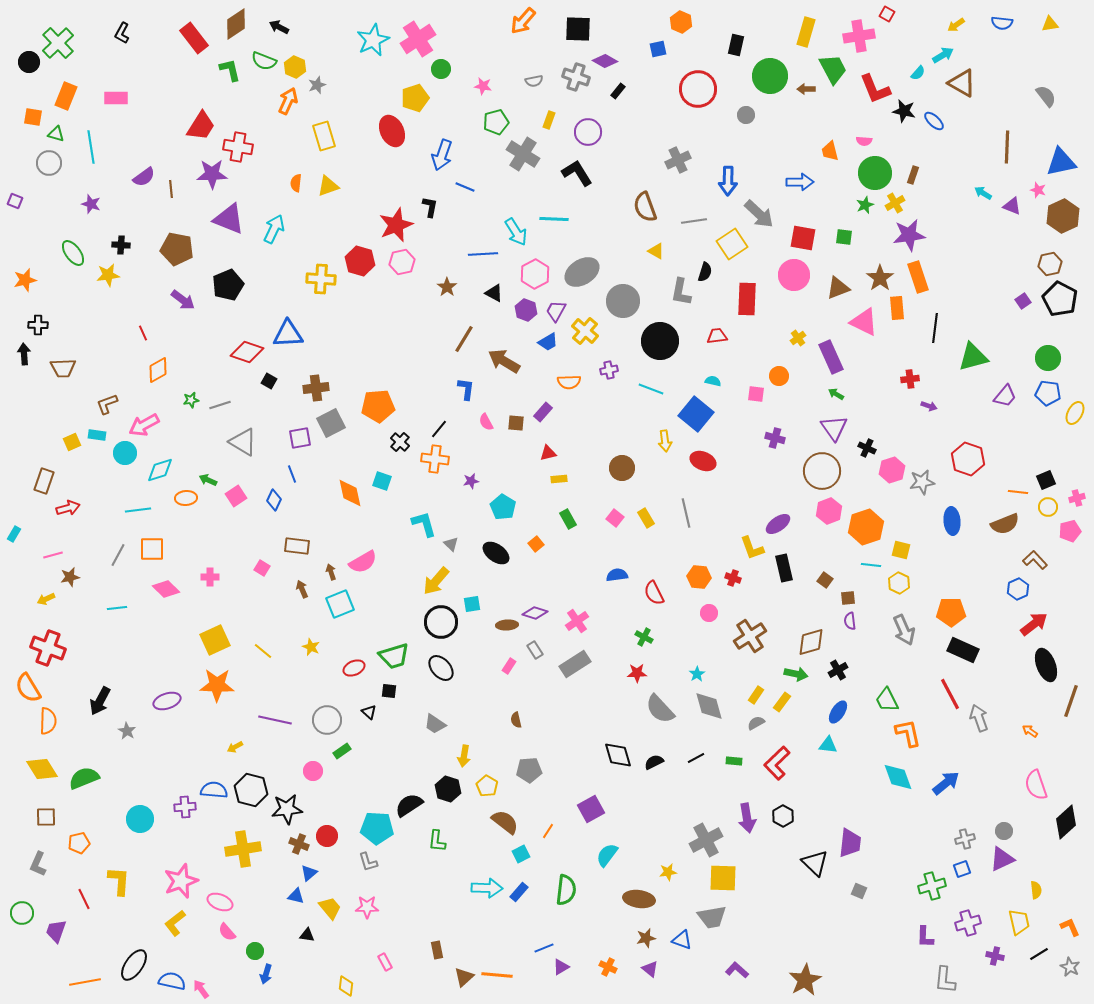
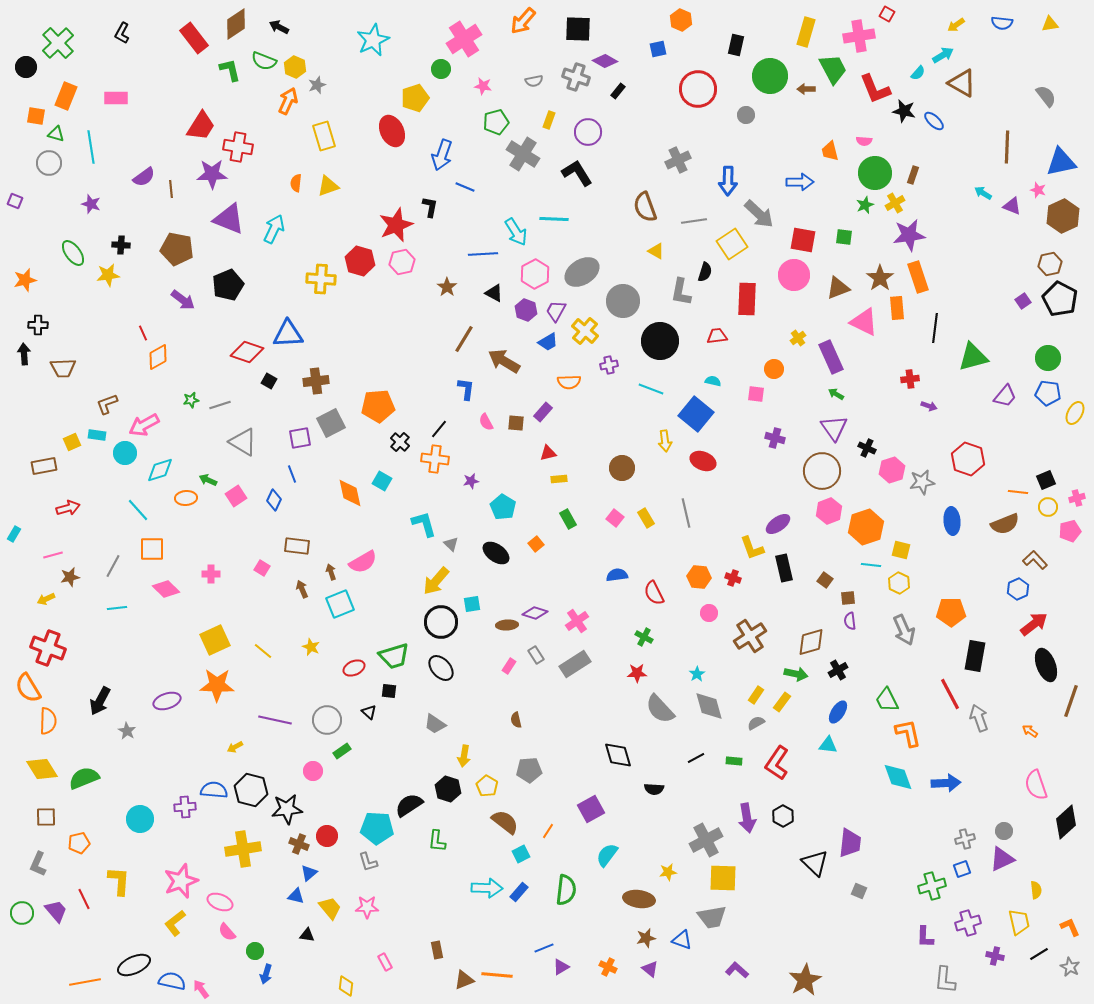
orange hexagon at (681, 22): moved 2 px up
pink cross at (418, 39): moved 46 px right
black circle at (29, 62): moved 3 px left, 5 px down
orange square at (33, 117): moved 3 px right, 1 px up
red square at (803, 238): moved 2 px down
orange diamond at (158, 370): moved 13 px up
purple cross at (609, 370): moved 5 px up
orange circle at (779, 376): moved 5 px left, 7 px up
brown cross at (316, 388): moved 7 px up
brown rectangle at (44, 481): moved 15 px up; rotated 60 degrees clockwise
cyan square at (382, 481): rotated 12 degrees clockwise
cyan line at (138, 510): rotated 55 degrees clockwise
gray line at (118, 555): moved 5 px left, 11 px down
pink cross at (210, 577): moved 1 px right, 3 px up
gray rectangle at (535, 650): moved 1 px right, 5 px down
black rectangle at (963, 650): moved 12 px right, 6 px down; rotated 76 degrees clockwise
black semicircle at (654, 762): moved 27 px down; rotated 150 degrees counterclockwise
red L-shape at (777, 763): rotated 12 degrees counterclockwise
blue arrow at (946, 783): rotated 36 degrees clockwise
purple trapezoid at (56, 931): moved 20 px up; rotated 120 degrees clockwise
black ellipse at (134, 965): rotated 32 degrees clockwise
brown triangle at (464, 977): moved 3 px down; rotated 20 degrees clockwise
